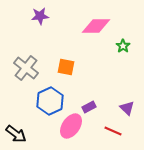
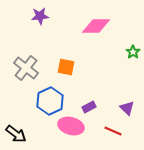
green star: moved 10 px right, 6 px down
pink ellipse: rotated 70 degrees clockwise
